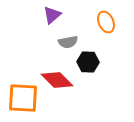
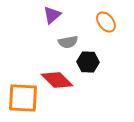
orange ellipse: rotated 15 degrees counterclockwise
